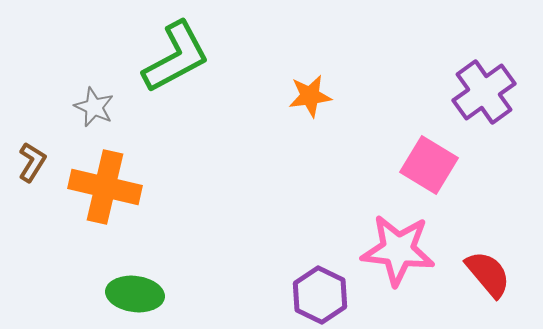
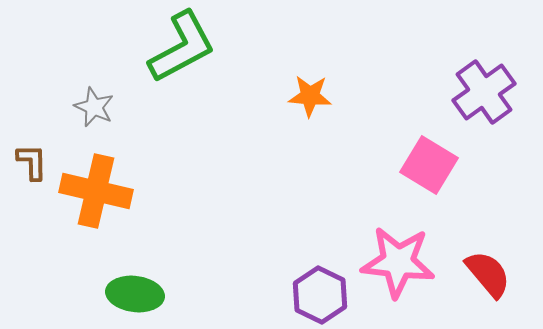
green L-shape: moved 6 px right, 10 px up
orange star: rotated 12 degrees clockwise
brown L-shape: rotated 33 degrees counterclockwise
orange cross: moved 9 px left, 4 px down
pink star: moved 12 px down
